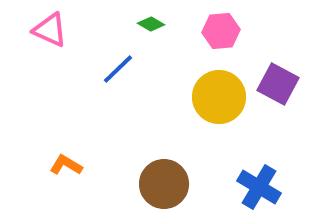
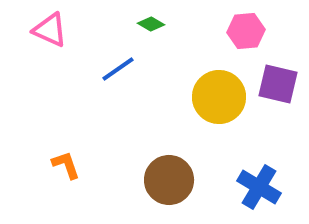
pink hexagon: moved 25 px right
blue line: rotated 9 degrees clockwise
purple square: rotated 15 degrees counterclockwise
orange L-shape: rotated 40 degrees clockwise
brown circle: moved 5 px right, 4 px up
